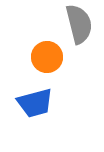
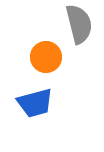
orange circle: moved 1 px left
